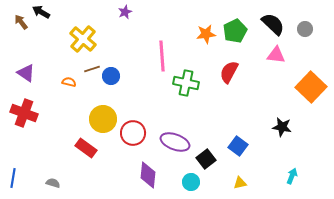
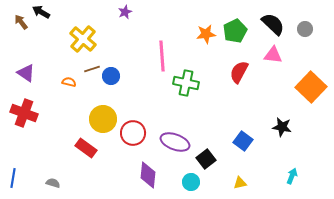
pink triangle: moved 3 px left
red semicircle: moved 10 px right
blue square: moved 5 px right, 5 px up
